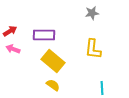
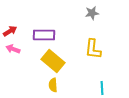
yellow semicircle: rotated 128 degrees counterclockwise
